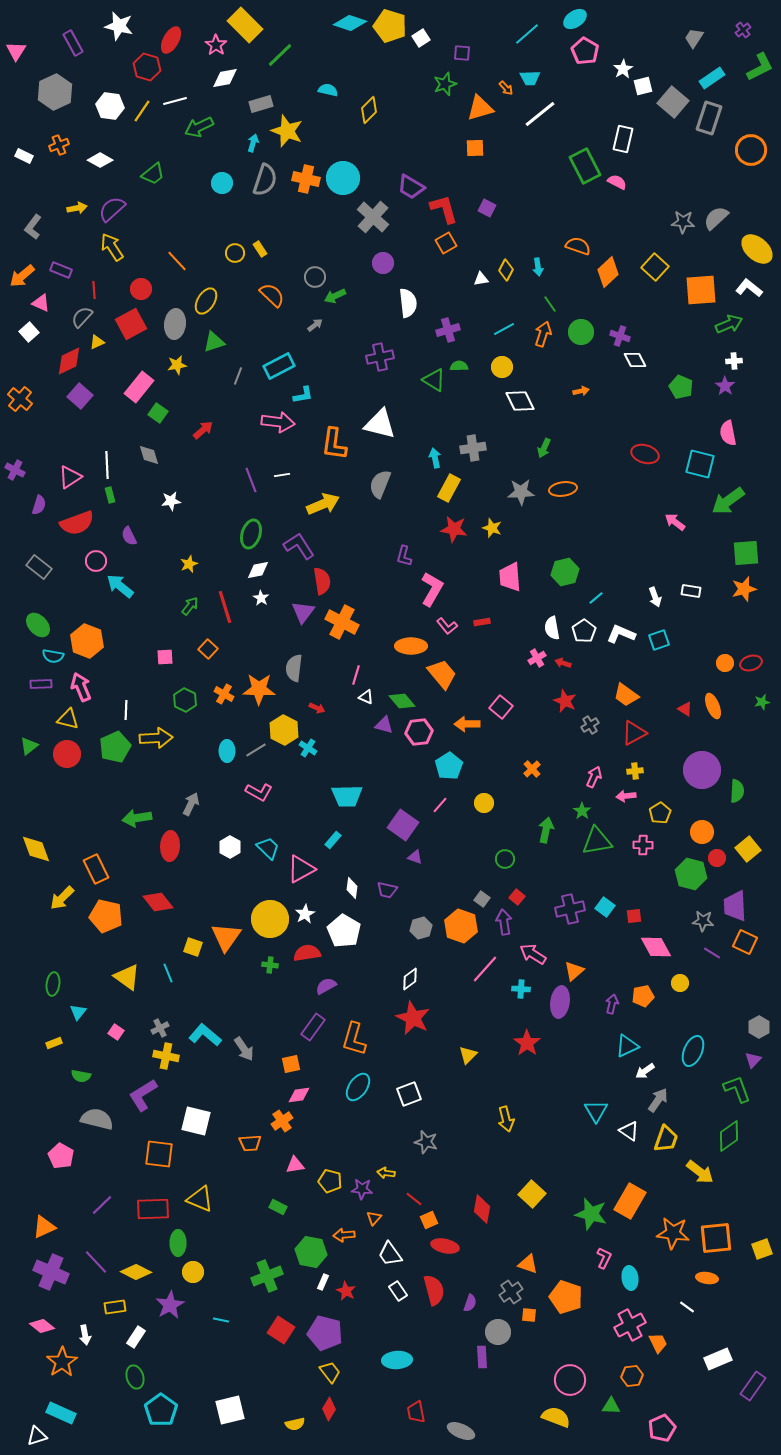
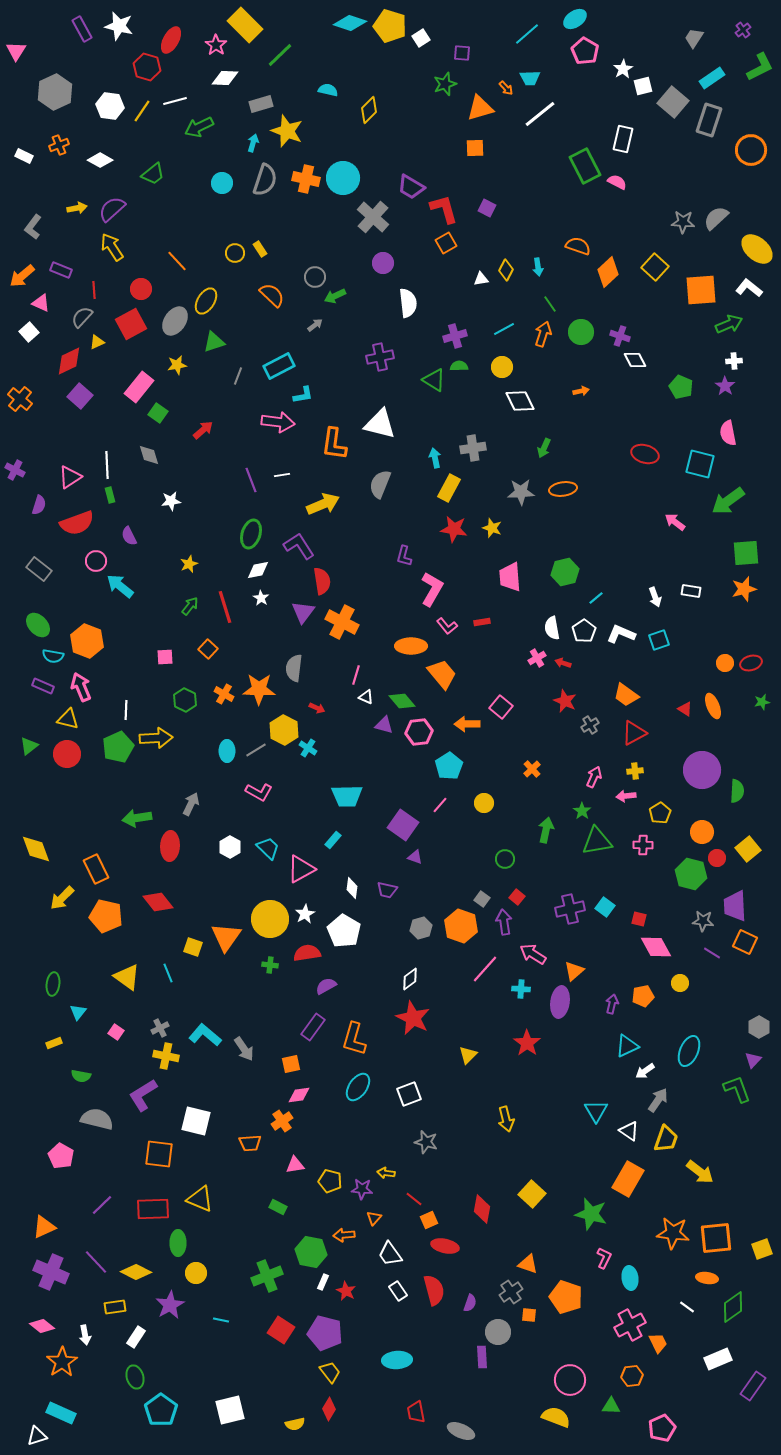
purple rectangle at (73, 43): moved 9 px right, 14 px up
white diamond at (225, 78): rotated 12 degrees clockwise
gray rectangle at (709, 118): moved 2 px down
gray ellipse at (175, 324): moved 3 px up; rotated 28 degrees clockwise
purple cross at (448, 330): moved 7 px right, 6 px down
gray rectangle at (39, 567): moved 2 px down
purple rectangle at (41, 684): moved 2 px right, 2 px down; rotated 25 degrees clockwise
green pentagon at (115, 747): moved 3 px right
red square at (634, 916): moved 5 px right, 3 px down; rotated 21 degrees clockwise
cyan ellipse at (693, 1051): moved 4 px left
green diamond at (729, 1136): moved 4 px right, 171 px down
orange rectangle at (630, 1201): moved 2 px left, 22 px up
yellow circle at (193, 1272): moved 3 px right, 1 px down
